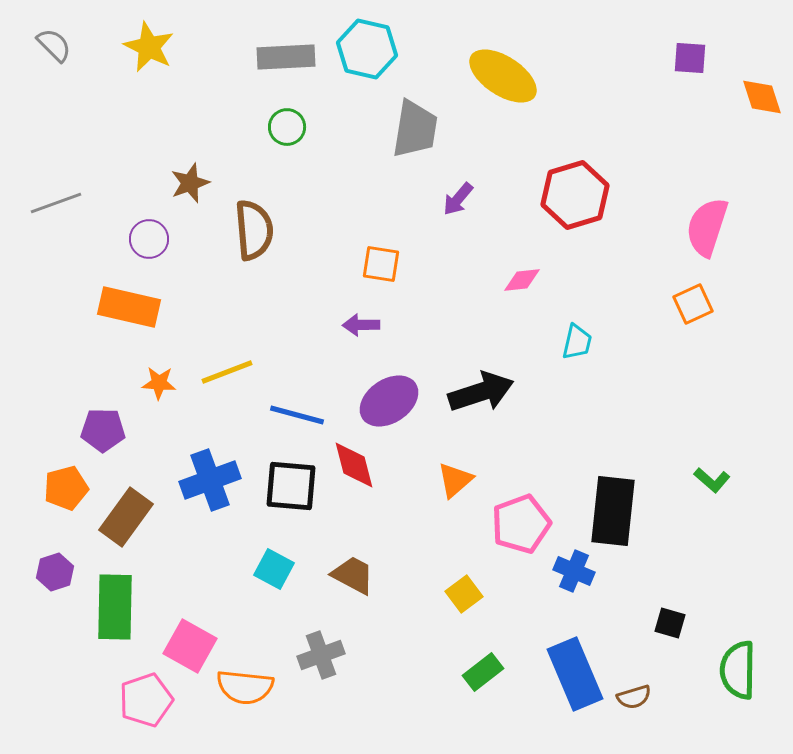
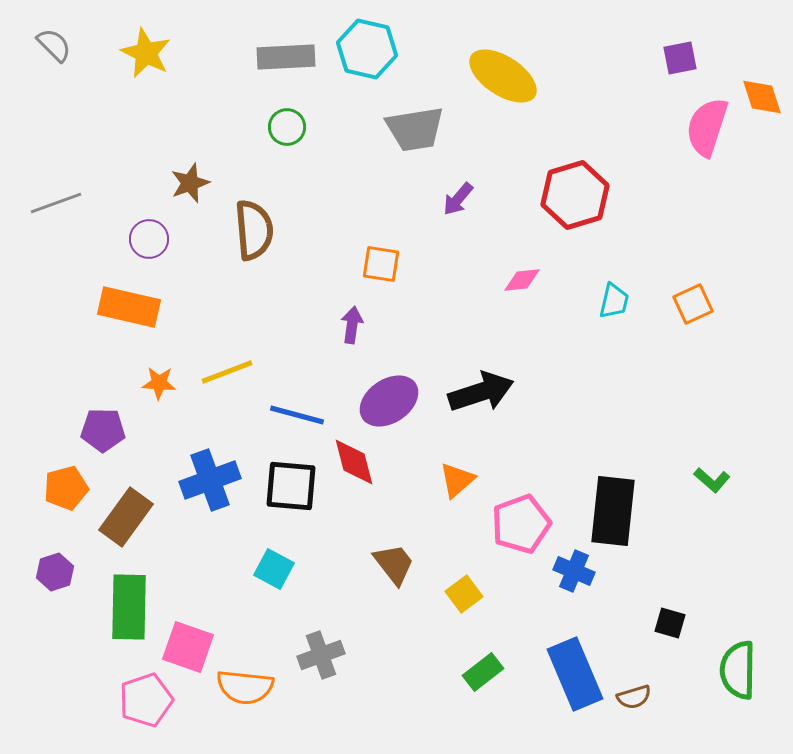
yellow star at (149, 47): moved 3 px left, 6 px down
purple square at (690, 58): moved 10 px left; rotated 15 degrees counterclockwise
gray trapezoid at (415, 129): rotated 72 degrees clockwise
pink semicircle at (707, 227): moved 100 px up
purple arrow at (361, 325): moved 9 px left; rotated 99 degrees clockwise
cyan trapezoid at (577, 342): moved 37 px right, 41 px up
red diamond at (354, 465): moved 3 px up
orange triangle at (455, 480): moved 2 px right
brown trapezoid at (353, 575): moved 41 px right, 11 px up; rotated 24 degrees clockwise
green rectangle at (115, 607): moved 14 px right
pink square at (190, 646): moved 2 px left, 1 px down; rotated 10 degrees counterclockwise
